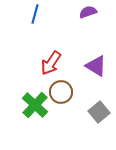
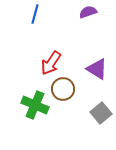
purple triangle: moved 1 px right, 3 px down
brown circle: moved 2 px right, 3 px up
green cross: rotated 20 degrees counterclockwise
gray square: moved 2 px right, 1 px down
